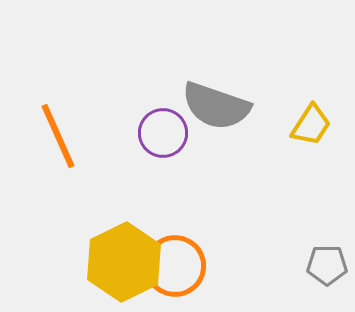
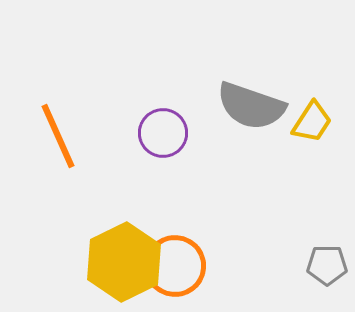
gray semicircle: moved 35 px right
yellow trapezoid: moved 1 px right, 3 px up
